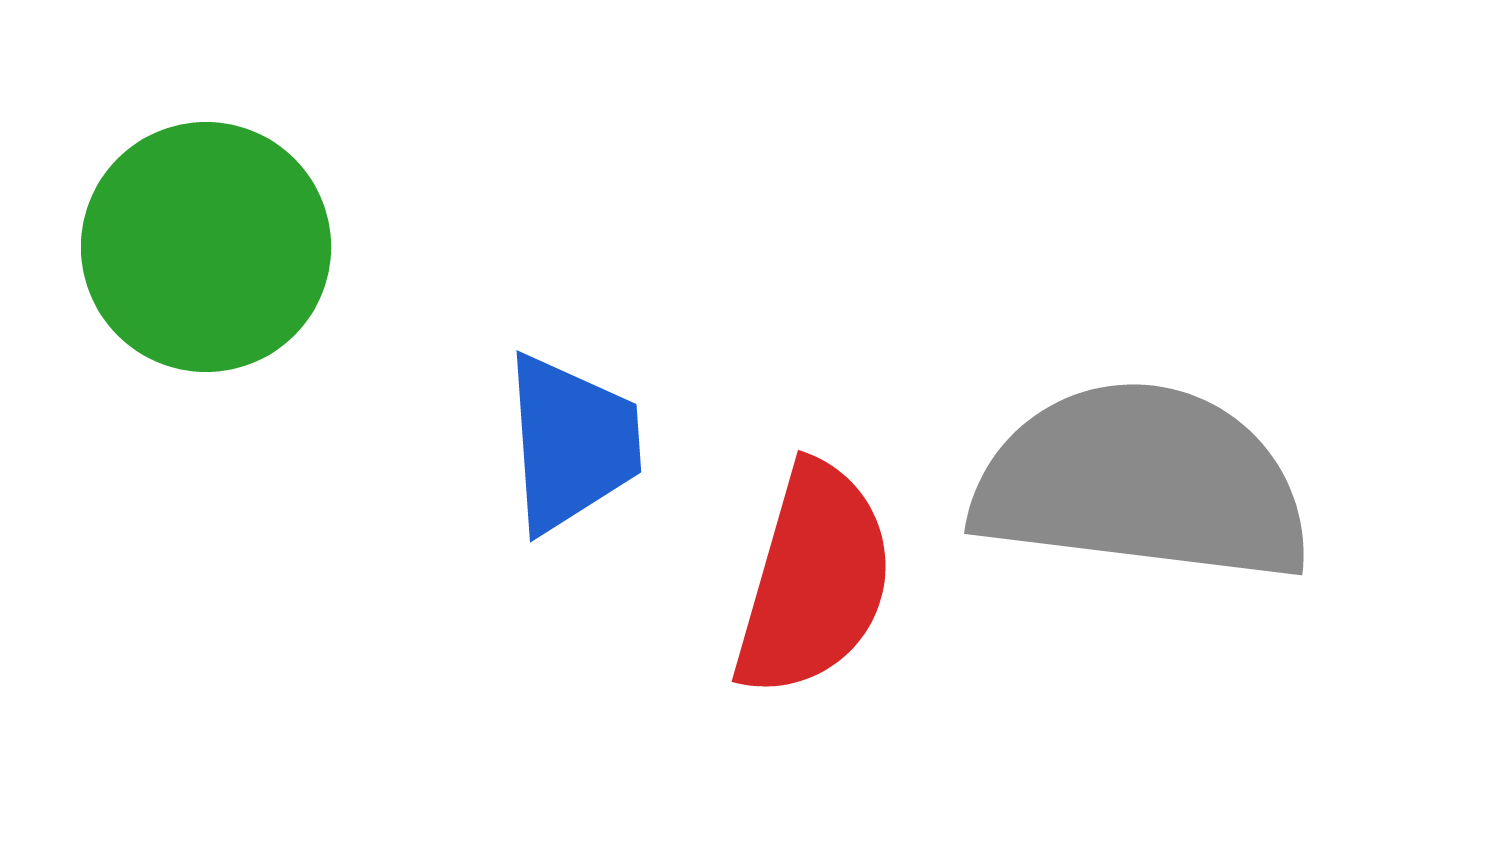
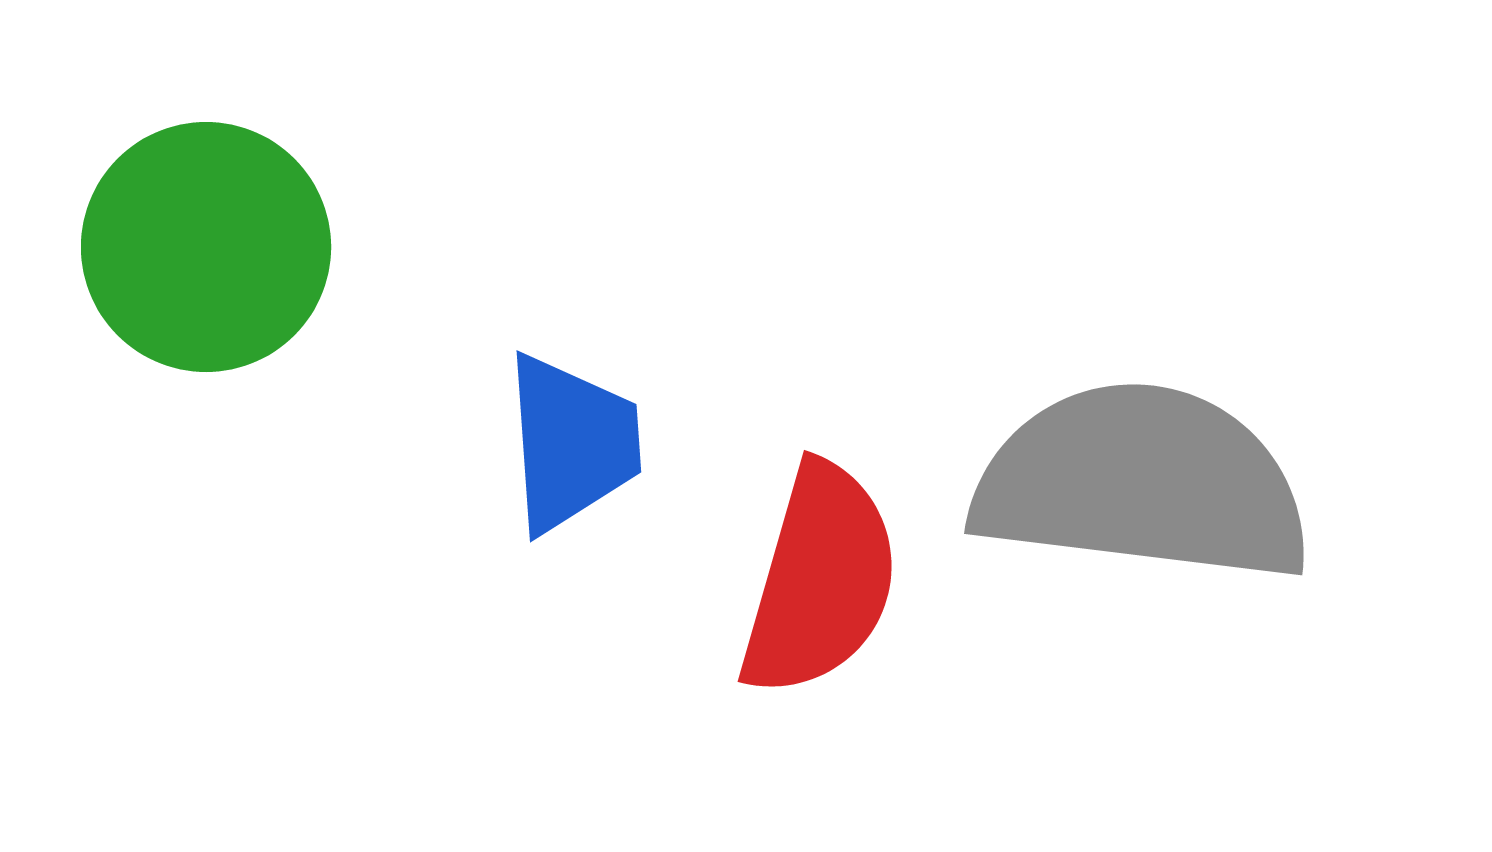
red semicircle: moved 6 px right
